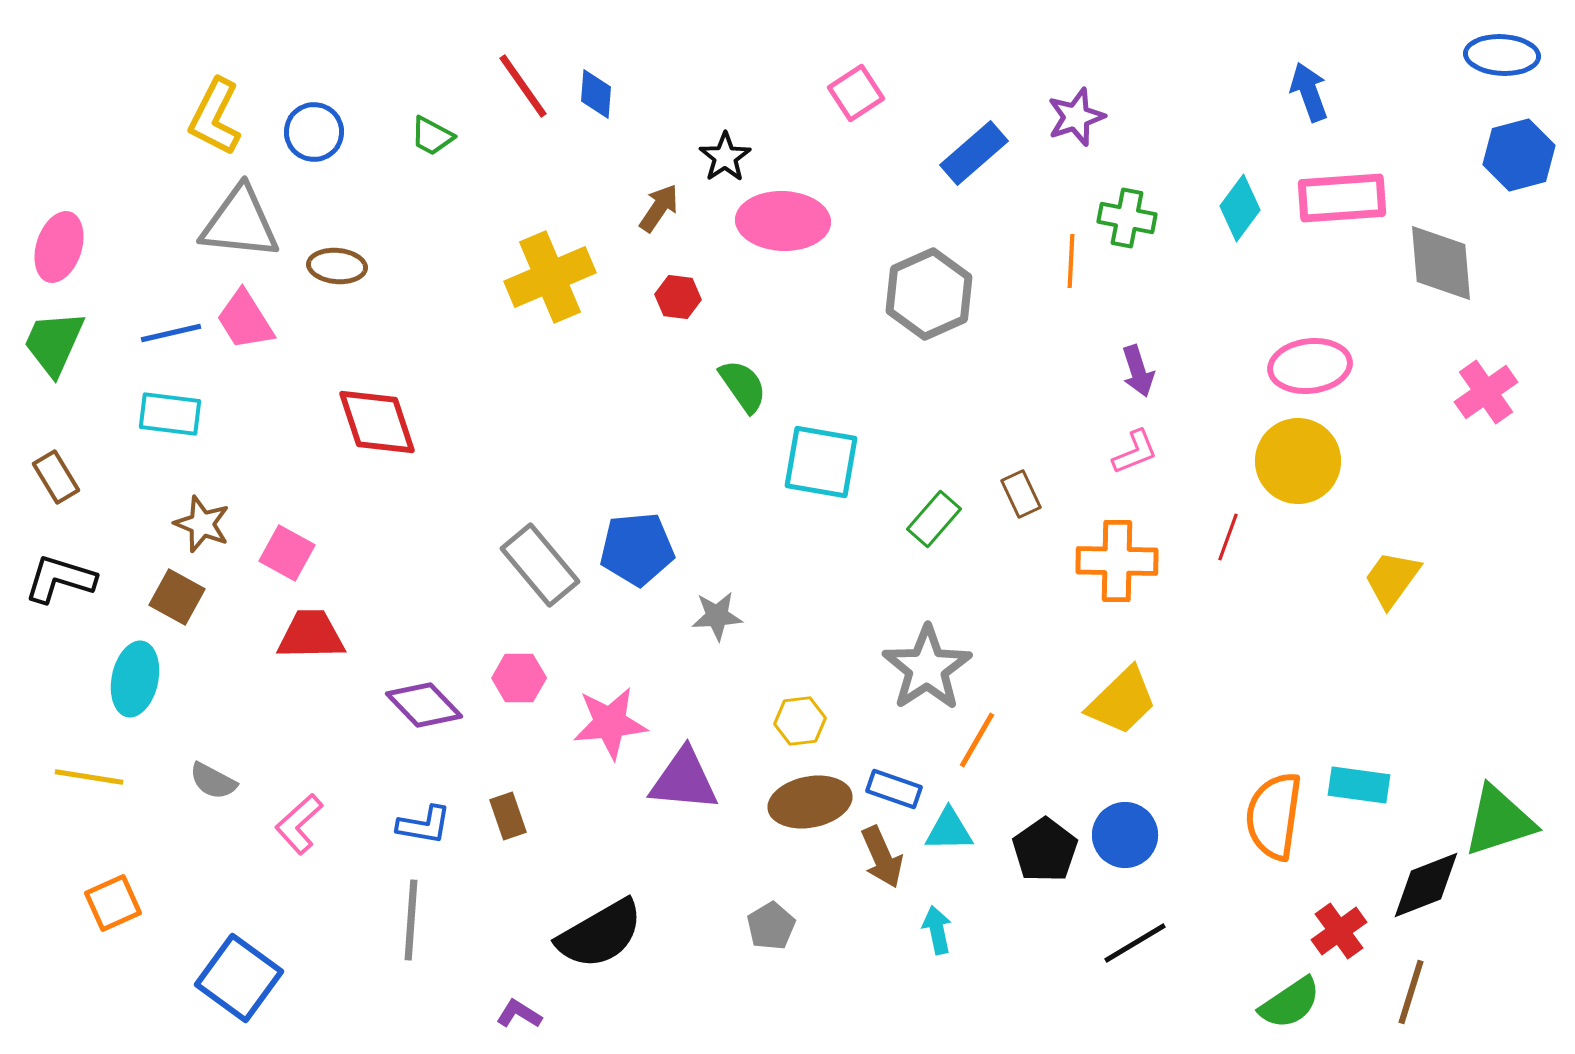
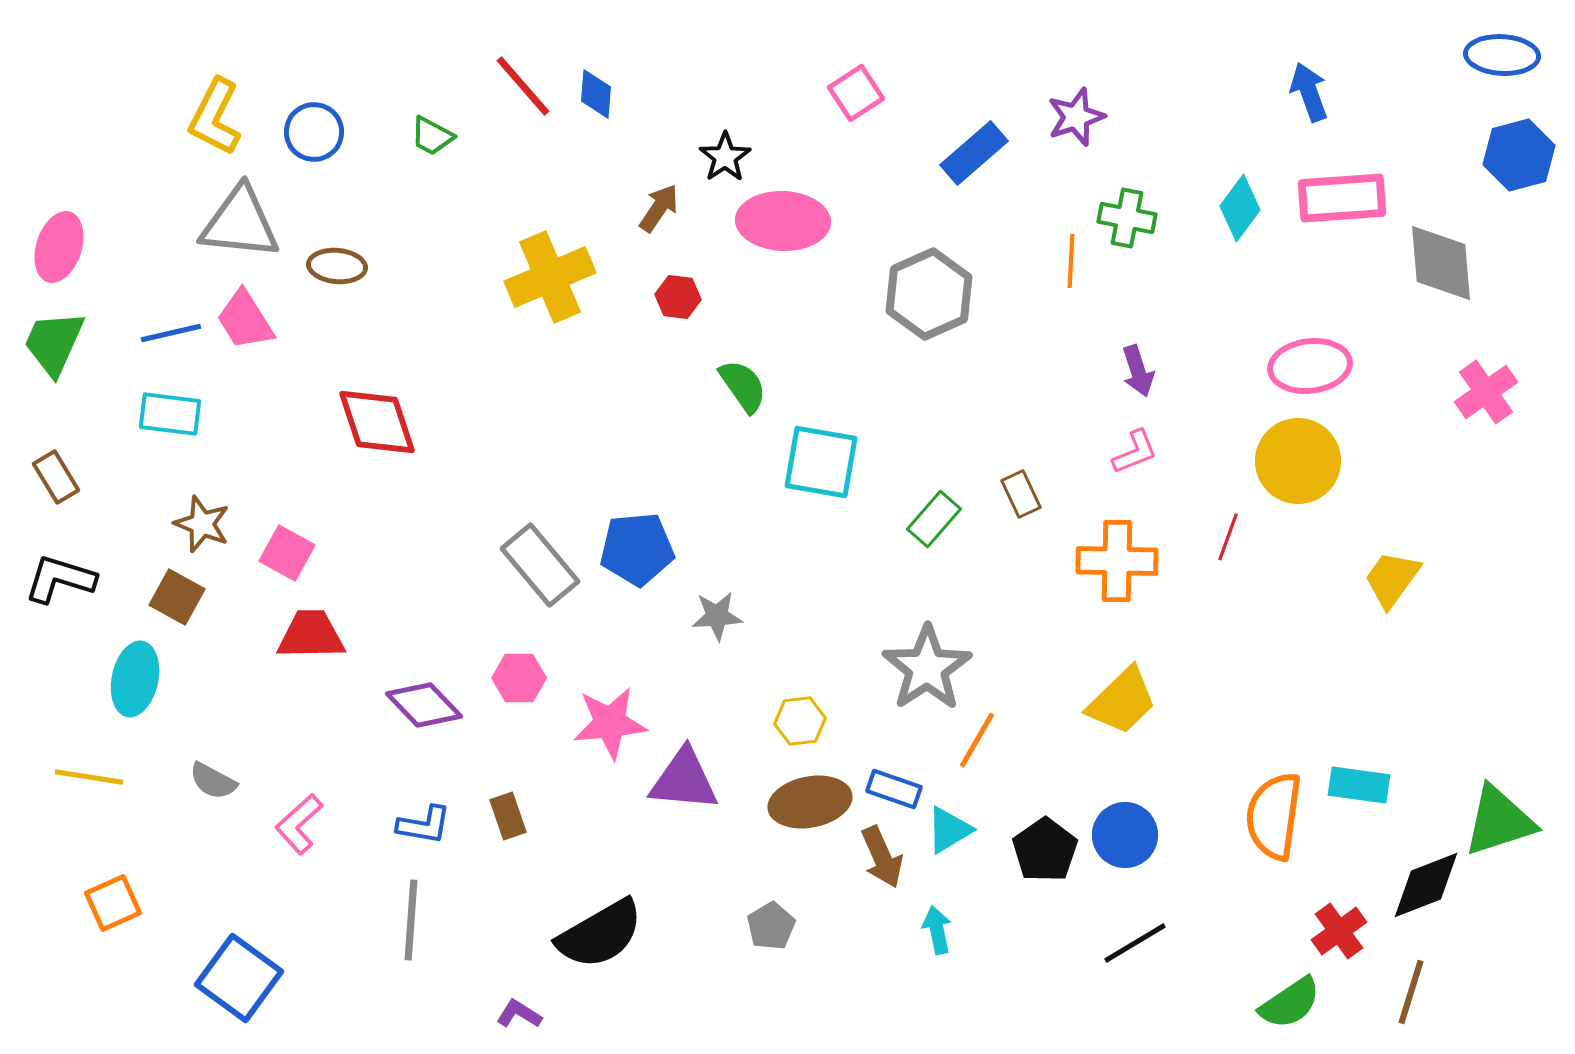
red line at (523, 86): rotated 6 degrees counterclockwise
cyan triangle at (949, 830): rotated 30 degrees counterclockwise
